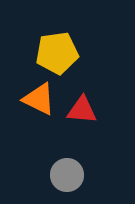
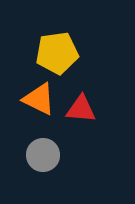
red triangle: moved 1 px left, 1 px up
gray circle: moved 24 px left, 20 px up
